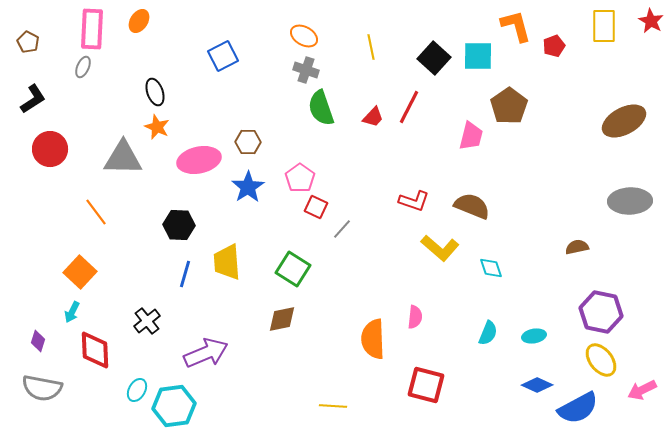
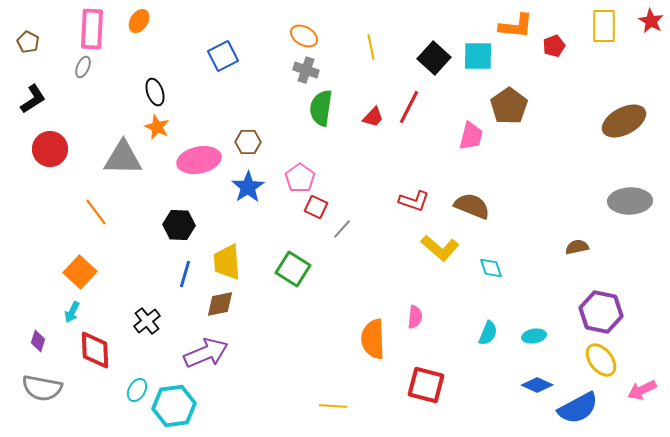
orange L-shape at (516, 26): rotated 111 degrees clockwise
green semicircle at (321, 108): rotated 27 degrees clockwise
brown diamond at (282, 319): moved 62 px left, 15 px up
